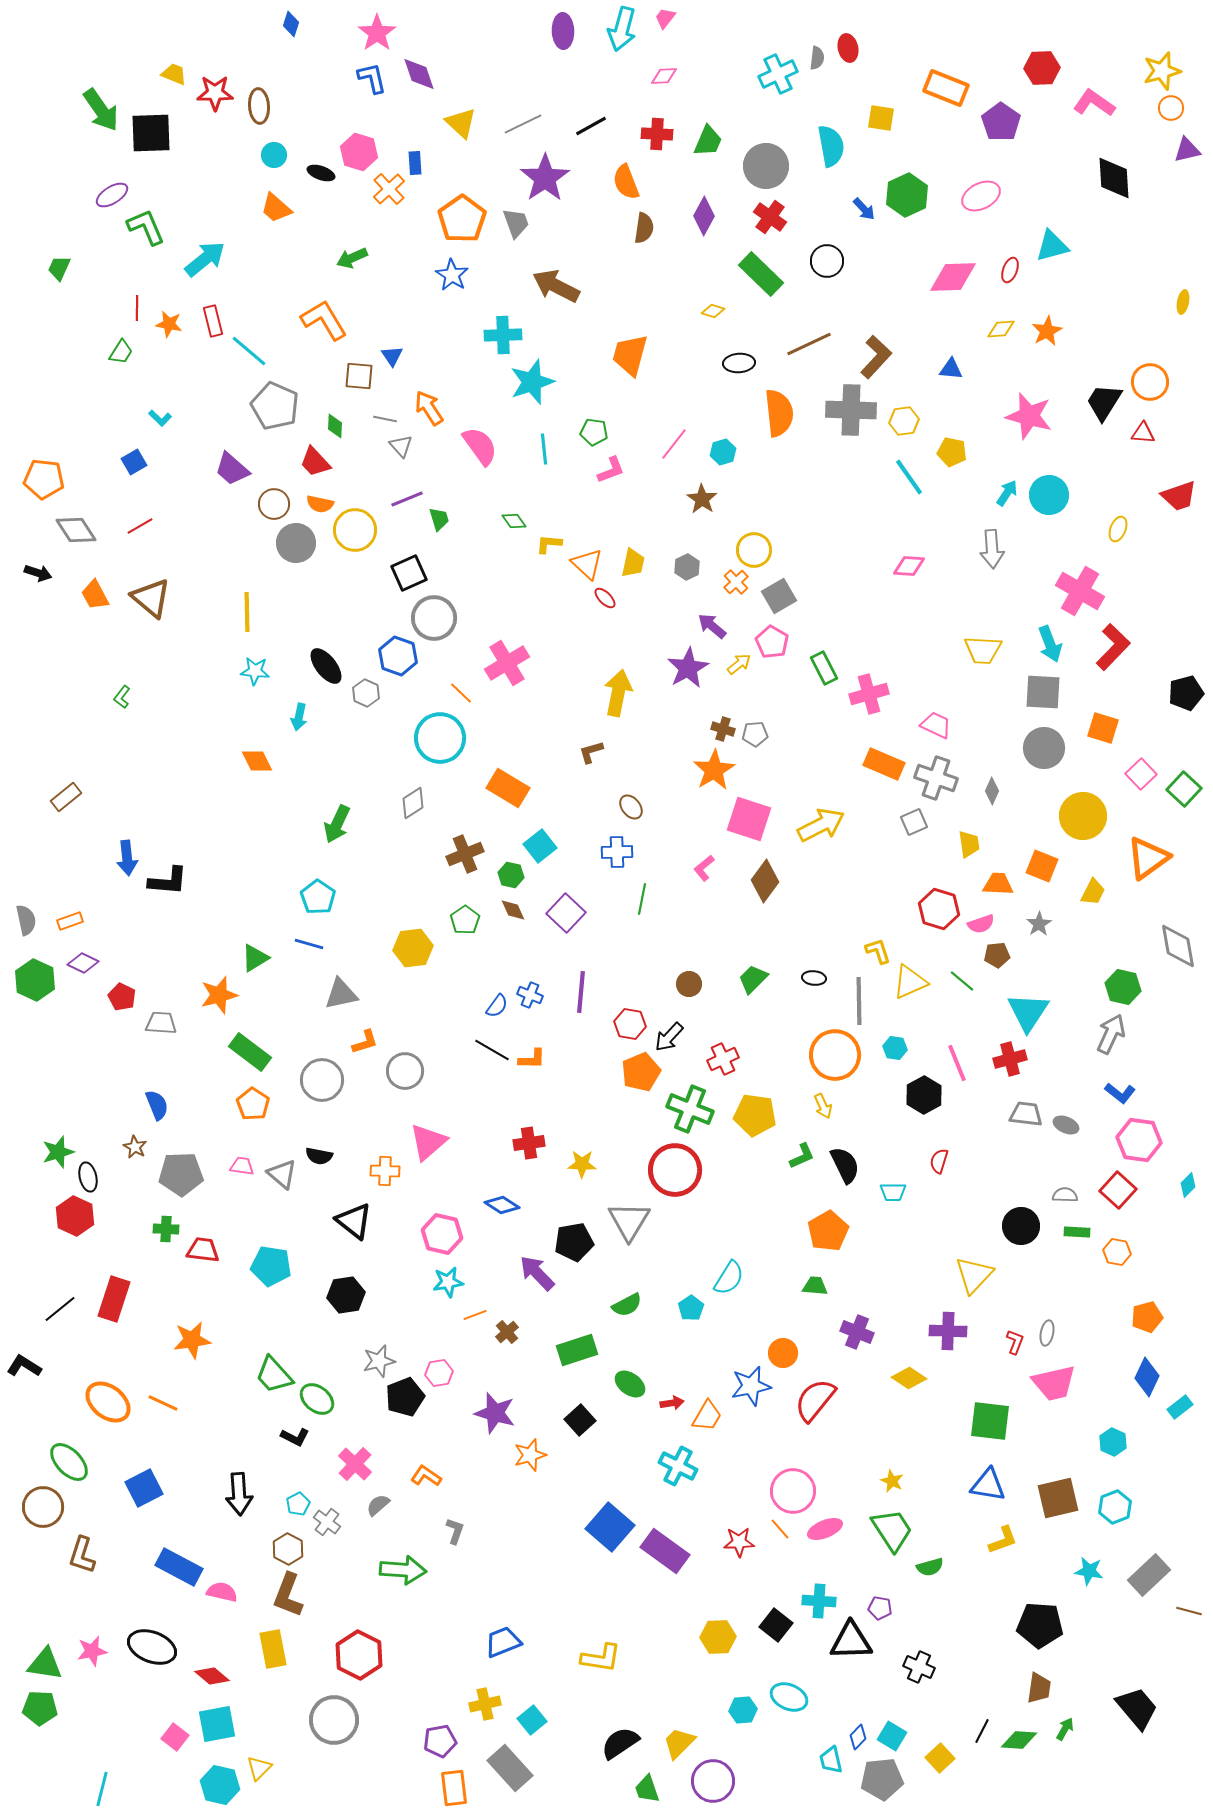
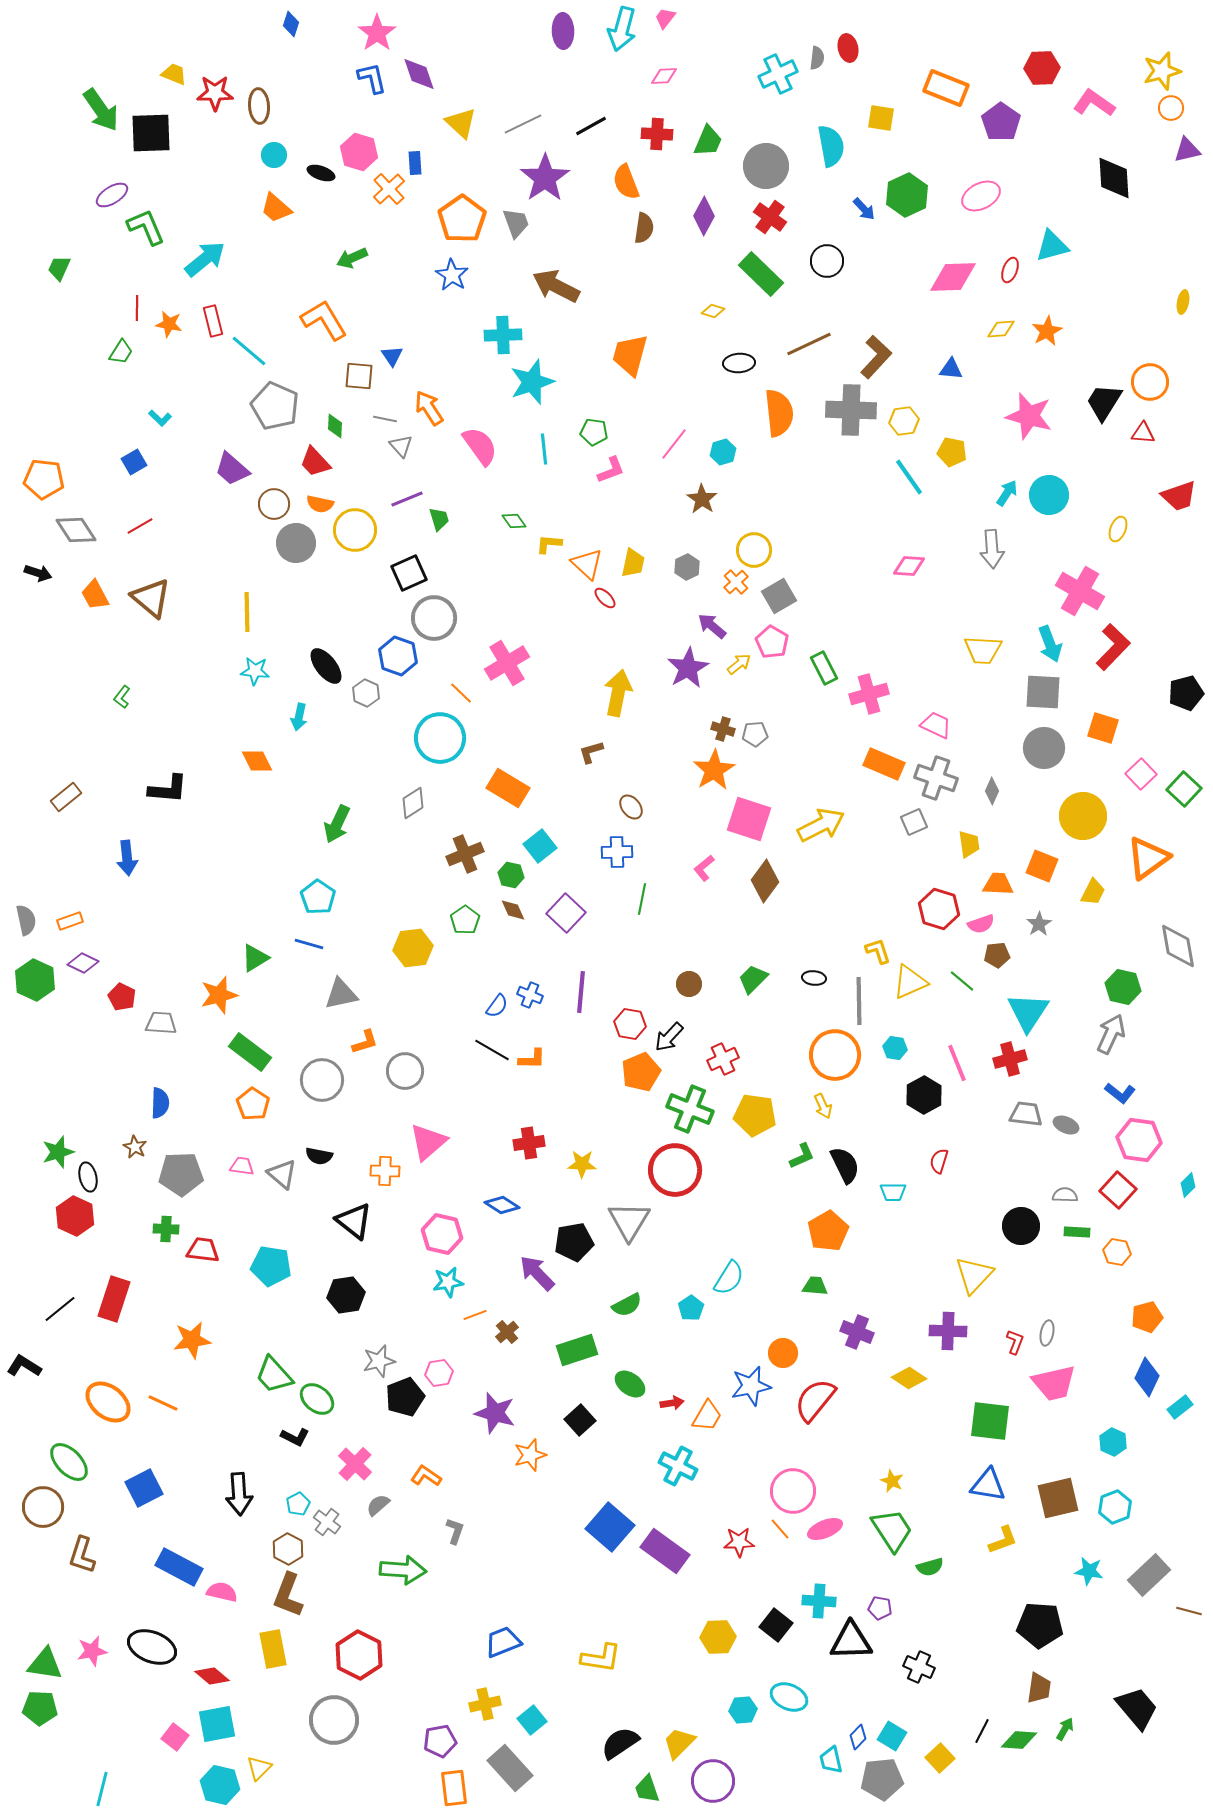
black L-shape at (168, 881): moved 92 px up
blue semicircle at (157, 1105): moved 3 px right, 2 px up; rotated 24 degrees clockwise
